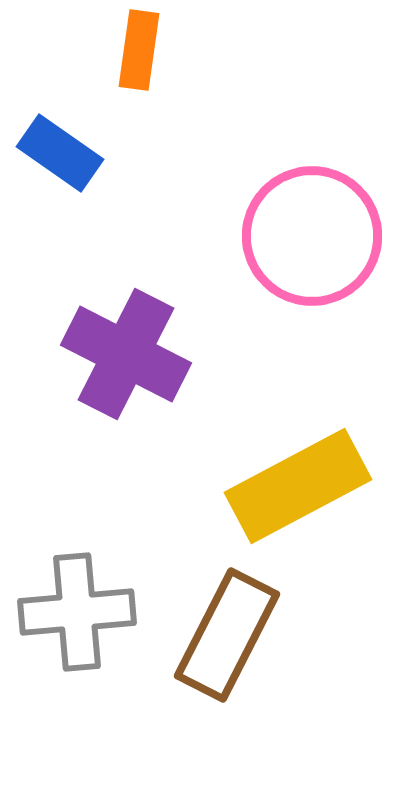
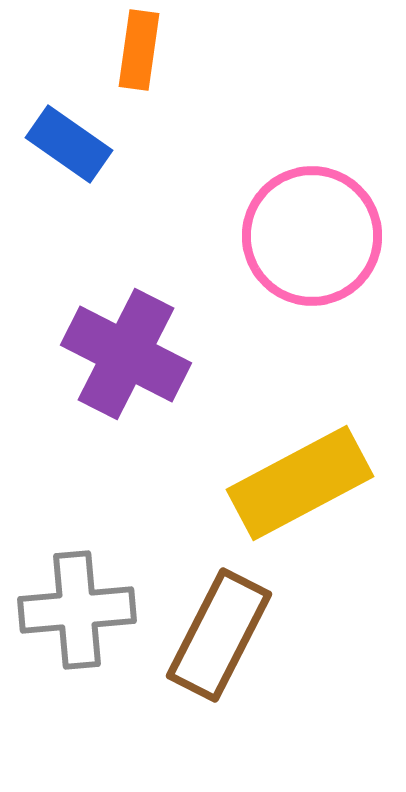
blue rectangle: moved 9 px right, 9 px up
yellow rectangle: moved 2 px right, 3 px up
gray cross: moved 2 px up
brown rectangle: moved 8 px left
